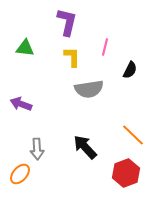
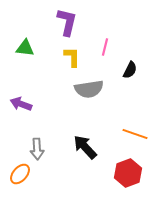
orange line: moved 2 px right, 1 px up; rotated 25 degrees counterclockwise
red hexagon: moved 2 px right
